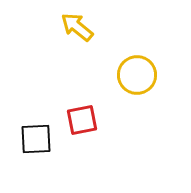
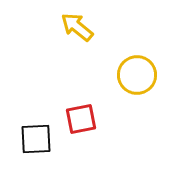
red square: moved 1 px left, 1 px up
